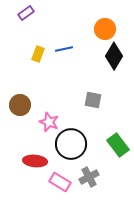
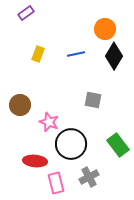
blue line: moved 12 px right, 5 px down
pink rectangle: moved 4 px left, 1 px down; rotated 45 degrees clockwise
